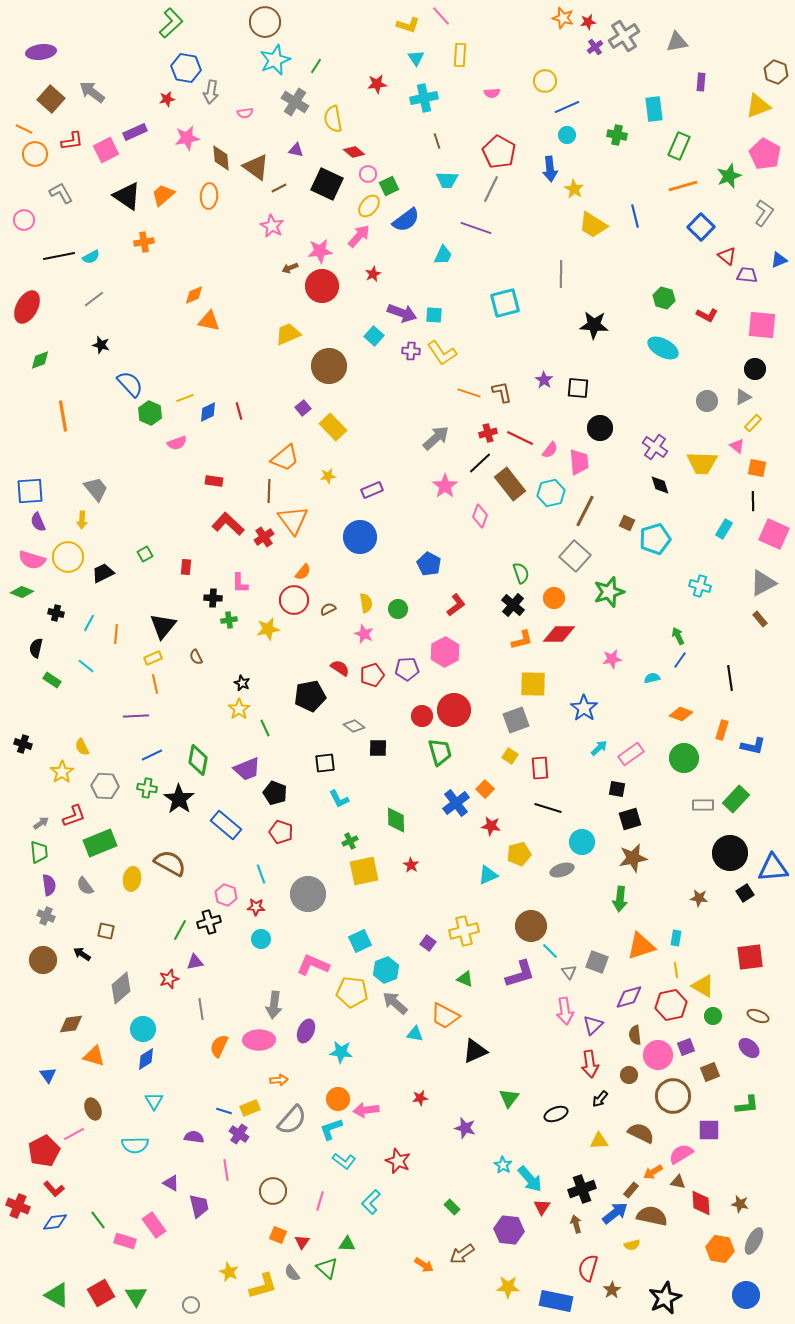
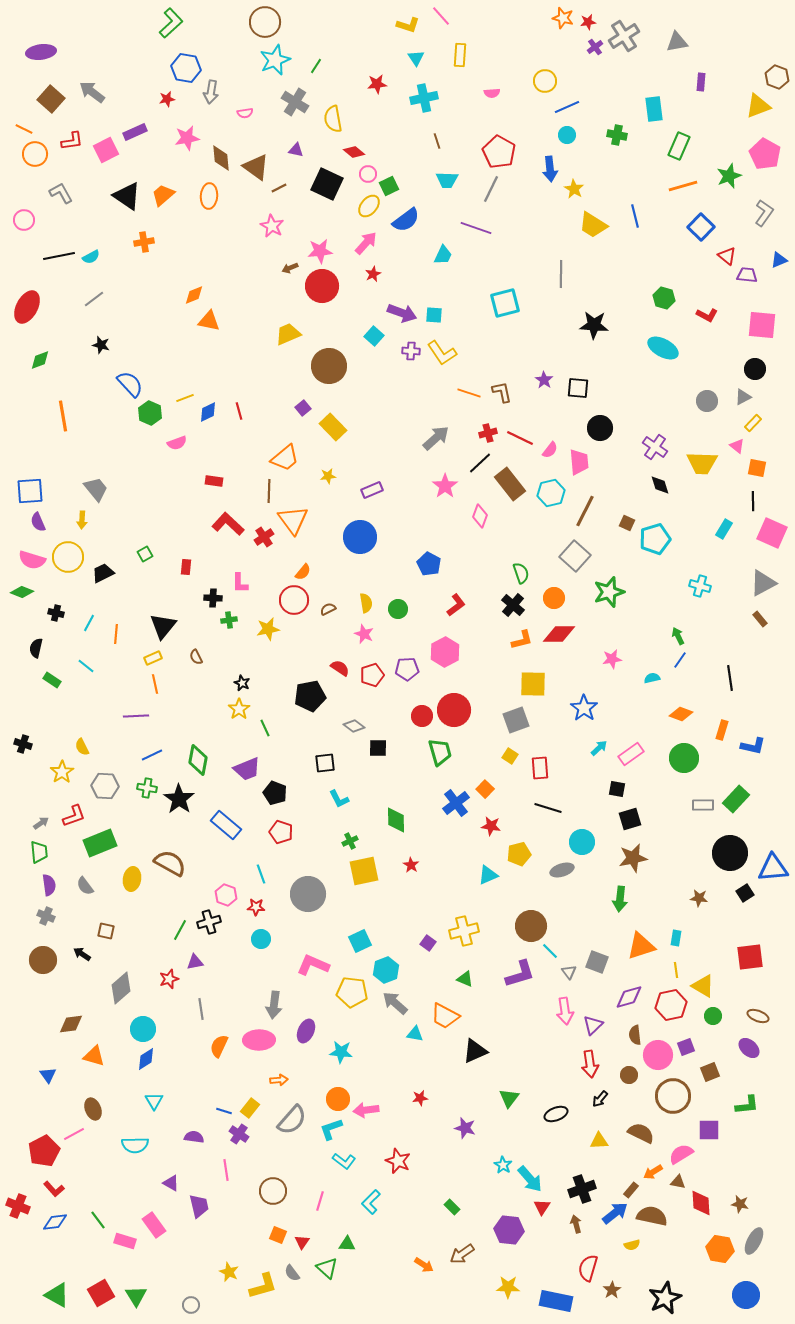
brown hexagon at (776, 72): moved 1 px right, 5 px down
pink arrow at (359, 236): moved 7 px right, 7 px down
pink square at (774, 534): moved 2 px left, 1 px up
yellow rectangle at (250, 1108): rotated 30 degrees counterclockwise
